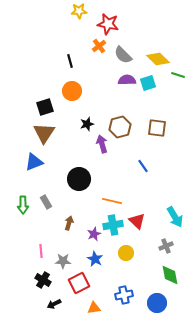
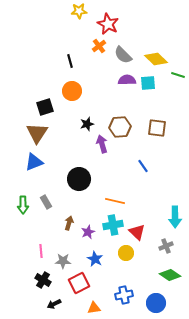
red star: rotated 15 degrees clockwise
yellow diamond: moved 2 px left
cyan square: rotated 14 degrees clockwise
brown hexagon: rotated 10 degrees clockwise
brown triangle: moved 7 px left
orange line: moved 3 px right
cyan arrow: rotated 30 degrees clockwise
red triangle: moved 11 px down
purple star: moved 6 px left, 2 px up
green diamond: rotated 45 degrees counterclockwise
blue circle: moved 1 px left
